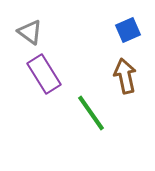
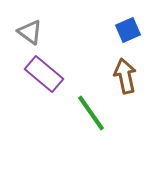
purple rectangle: rotated 18 degrees counterclockwise
